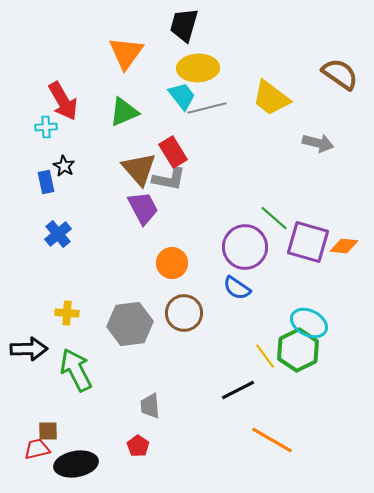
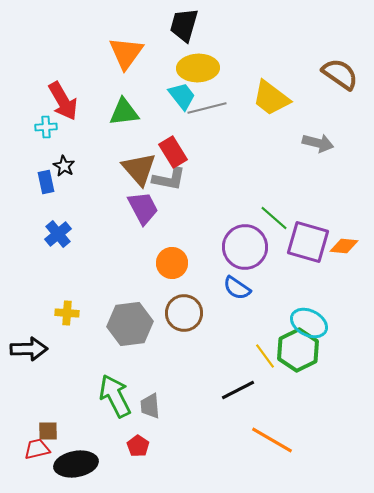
green triangle: rotated 16 degrees clockwise
green arrow: moved 39 px right, 26 px down
